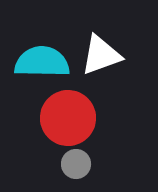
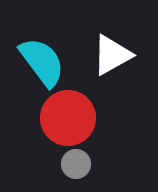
white triangle: moved 11 px right; rotated 9 degrees counterclockwise
cyan semicircle: rotated 52 degrees clockwise
